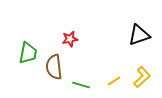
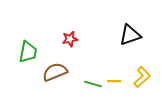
black triangle: moved 9 px left
green trapezoid: moved 1 px up
brown semicircle: moved 1 px right, 5 px down; rotated 75 degrees clockwise
yellow line: rotated 32 degrees clockwise
green line: moved 12 px right, 1 px up
